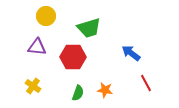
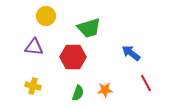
purple triangle: moved 3 px left
yellow cross: rotated 21 degrees counterclockwise
orange star: rotated 14 degrees counterclockwise
